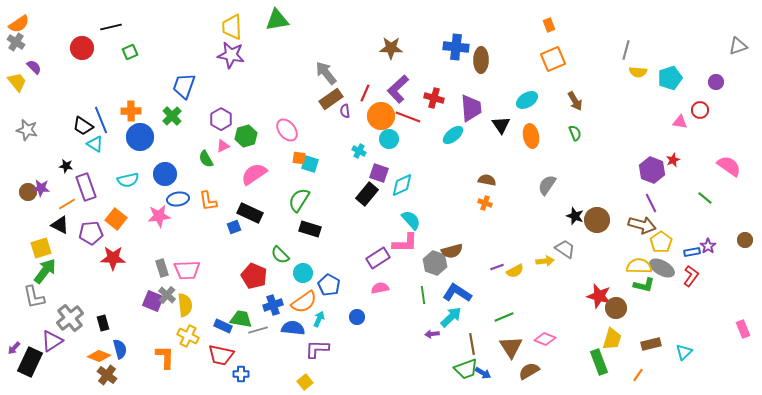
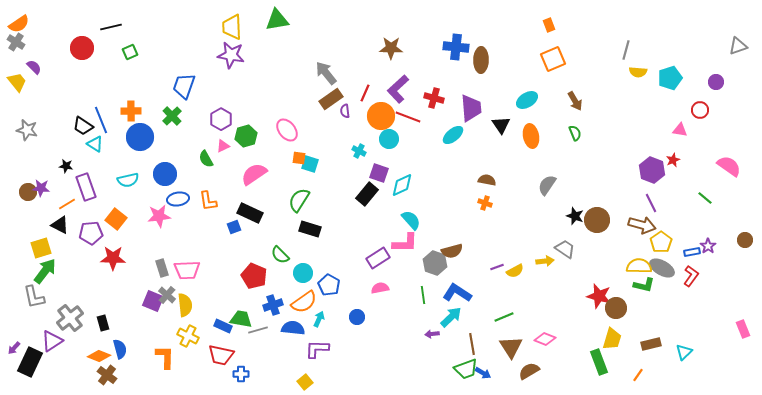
pink triangle at (680, 122): moved 8 px down
